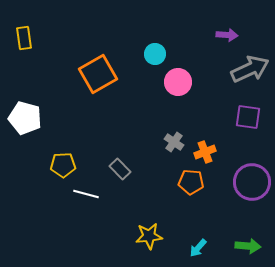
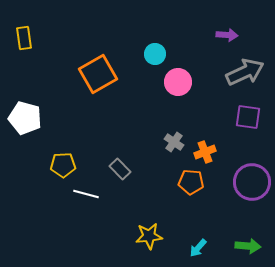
gray arrow: moved 5 px left, 3 px down
